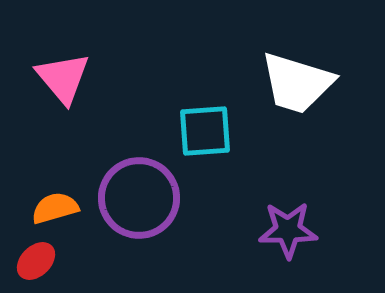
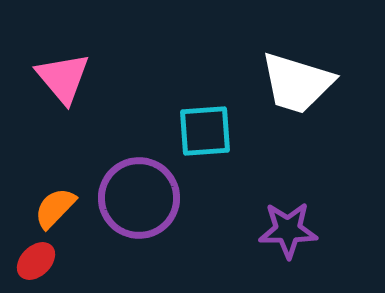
orange semicircle: rotated 30 degrees counterclockwise
